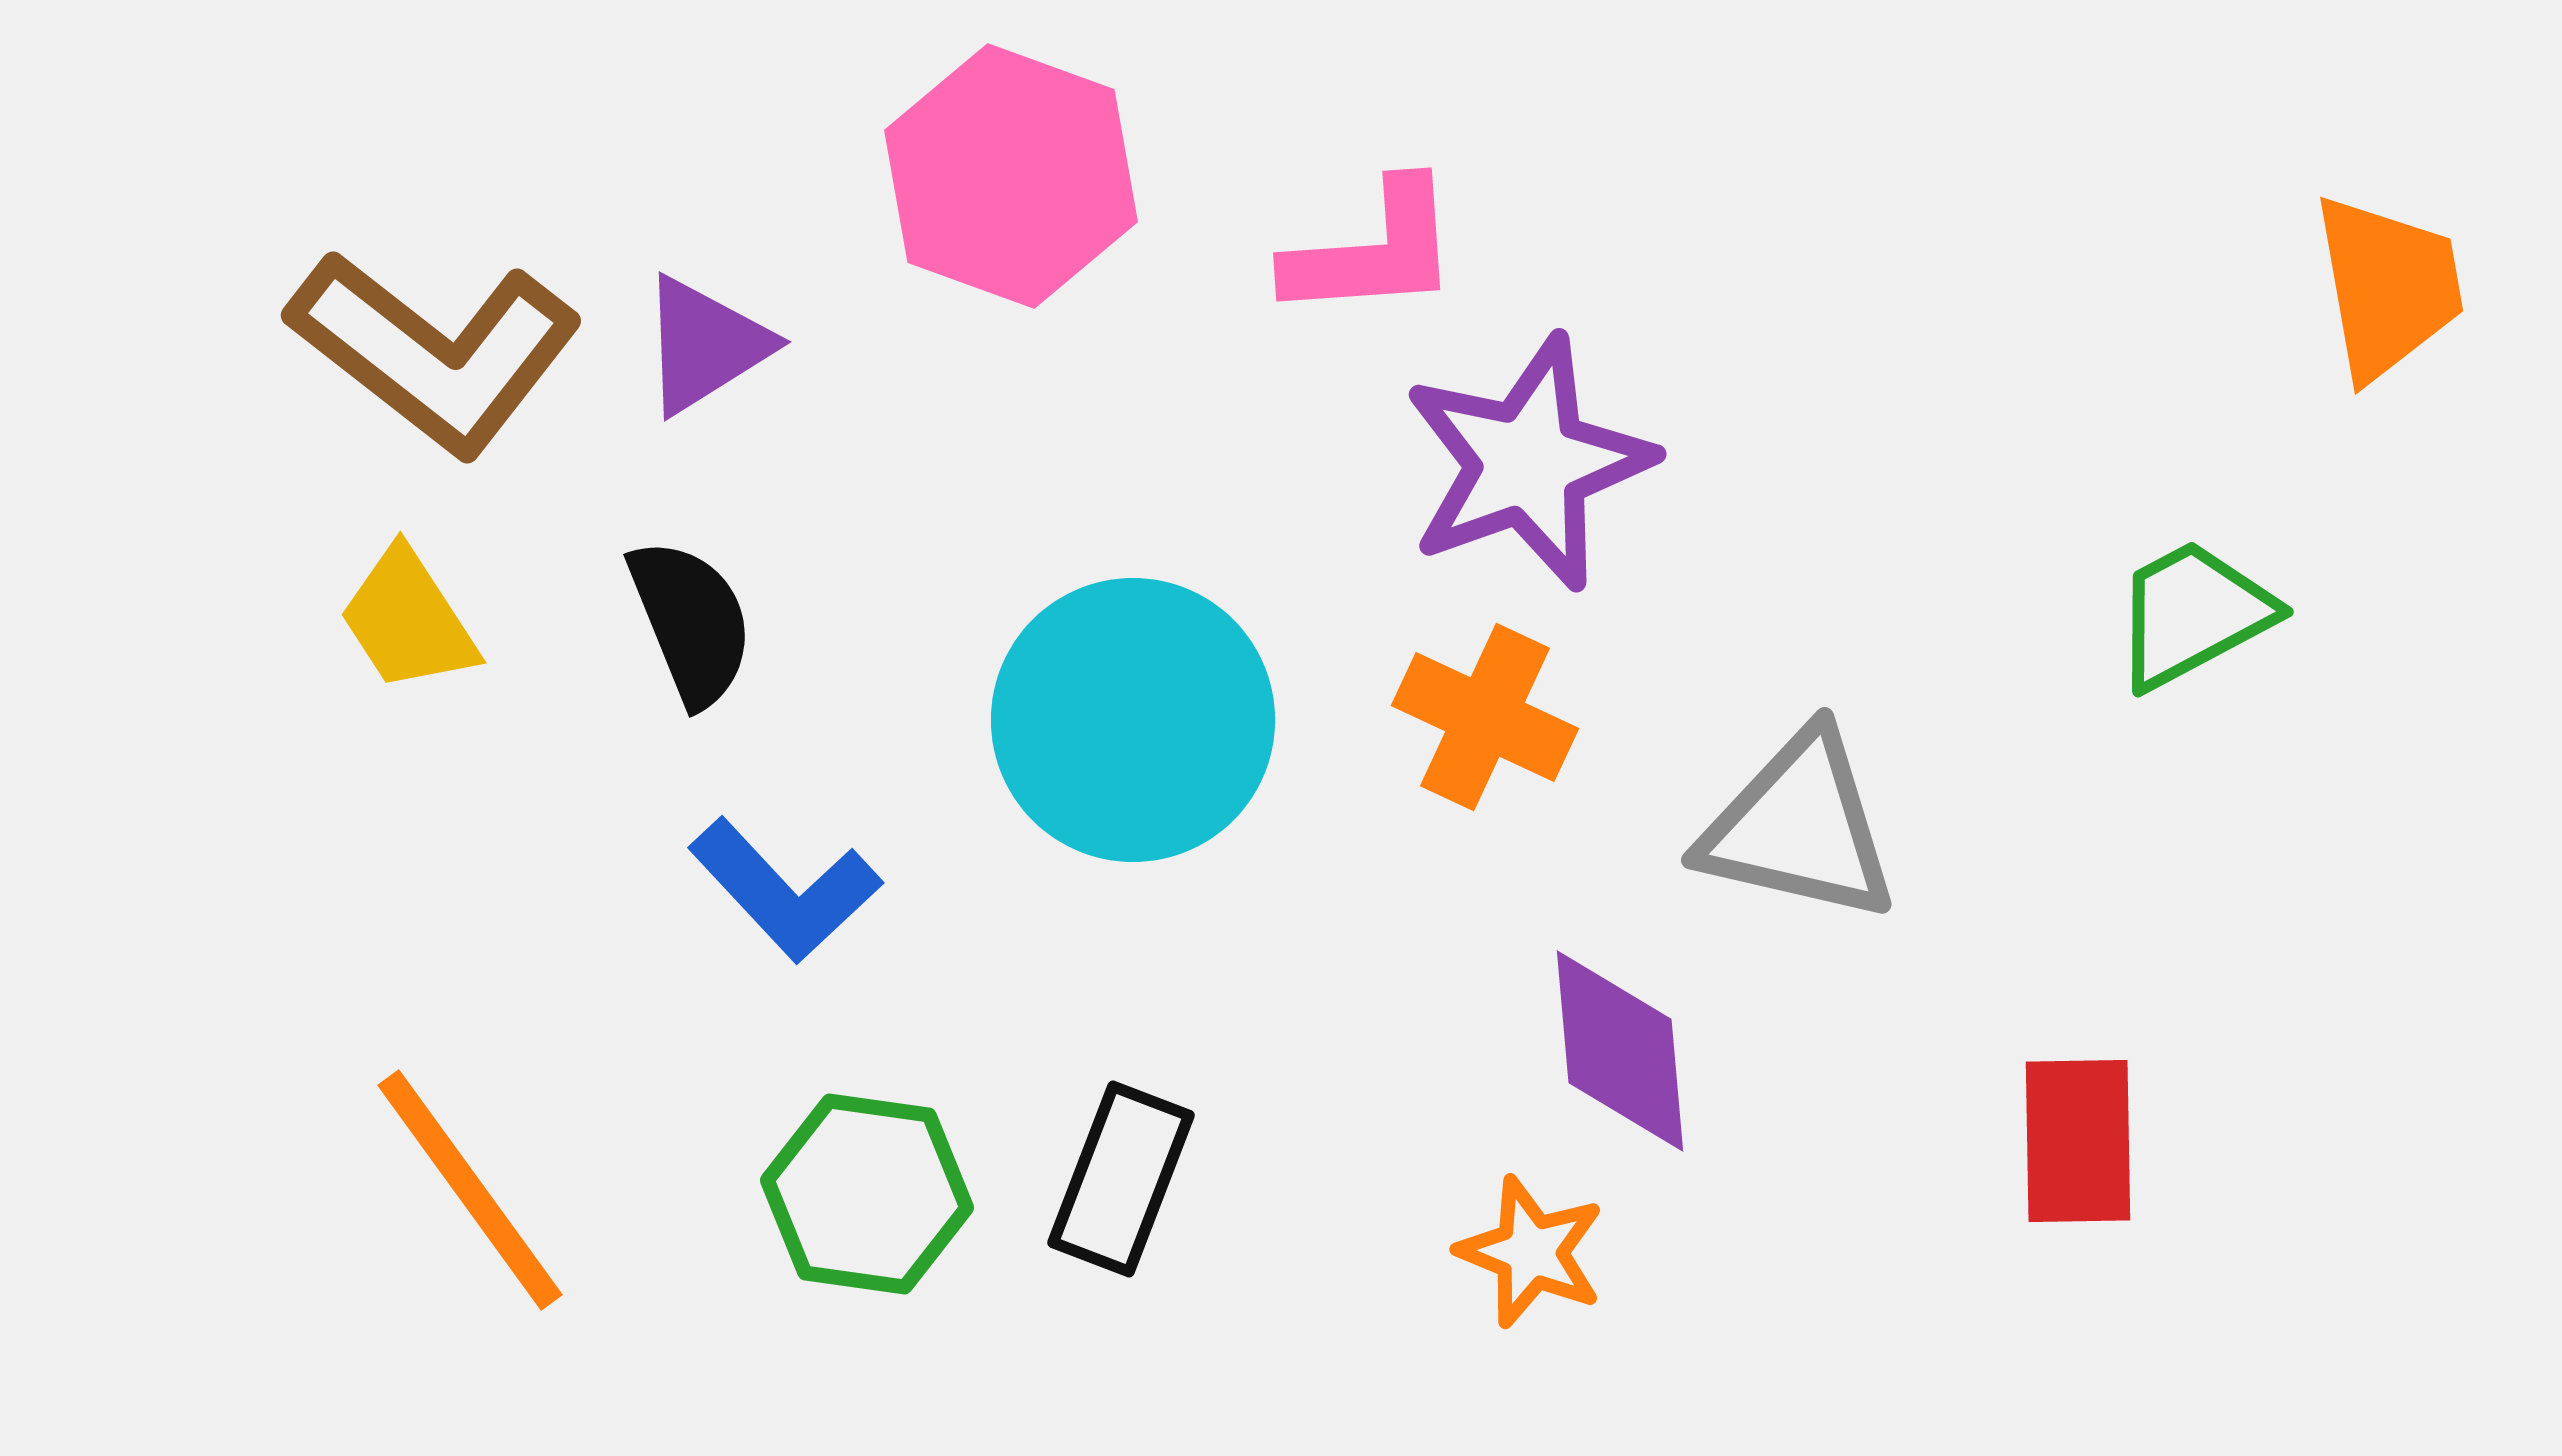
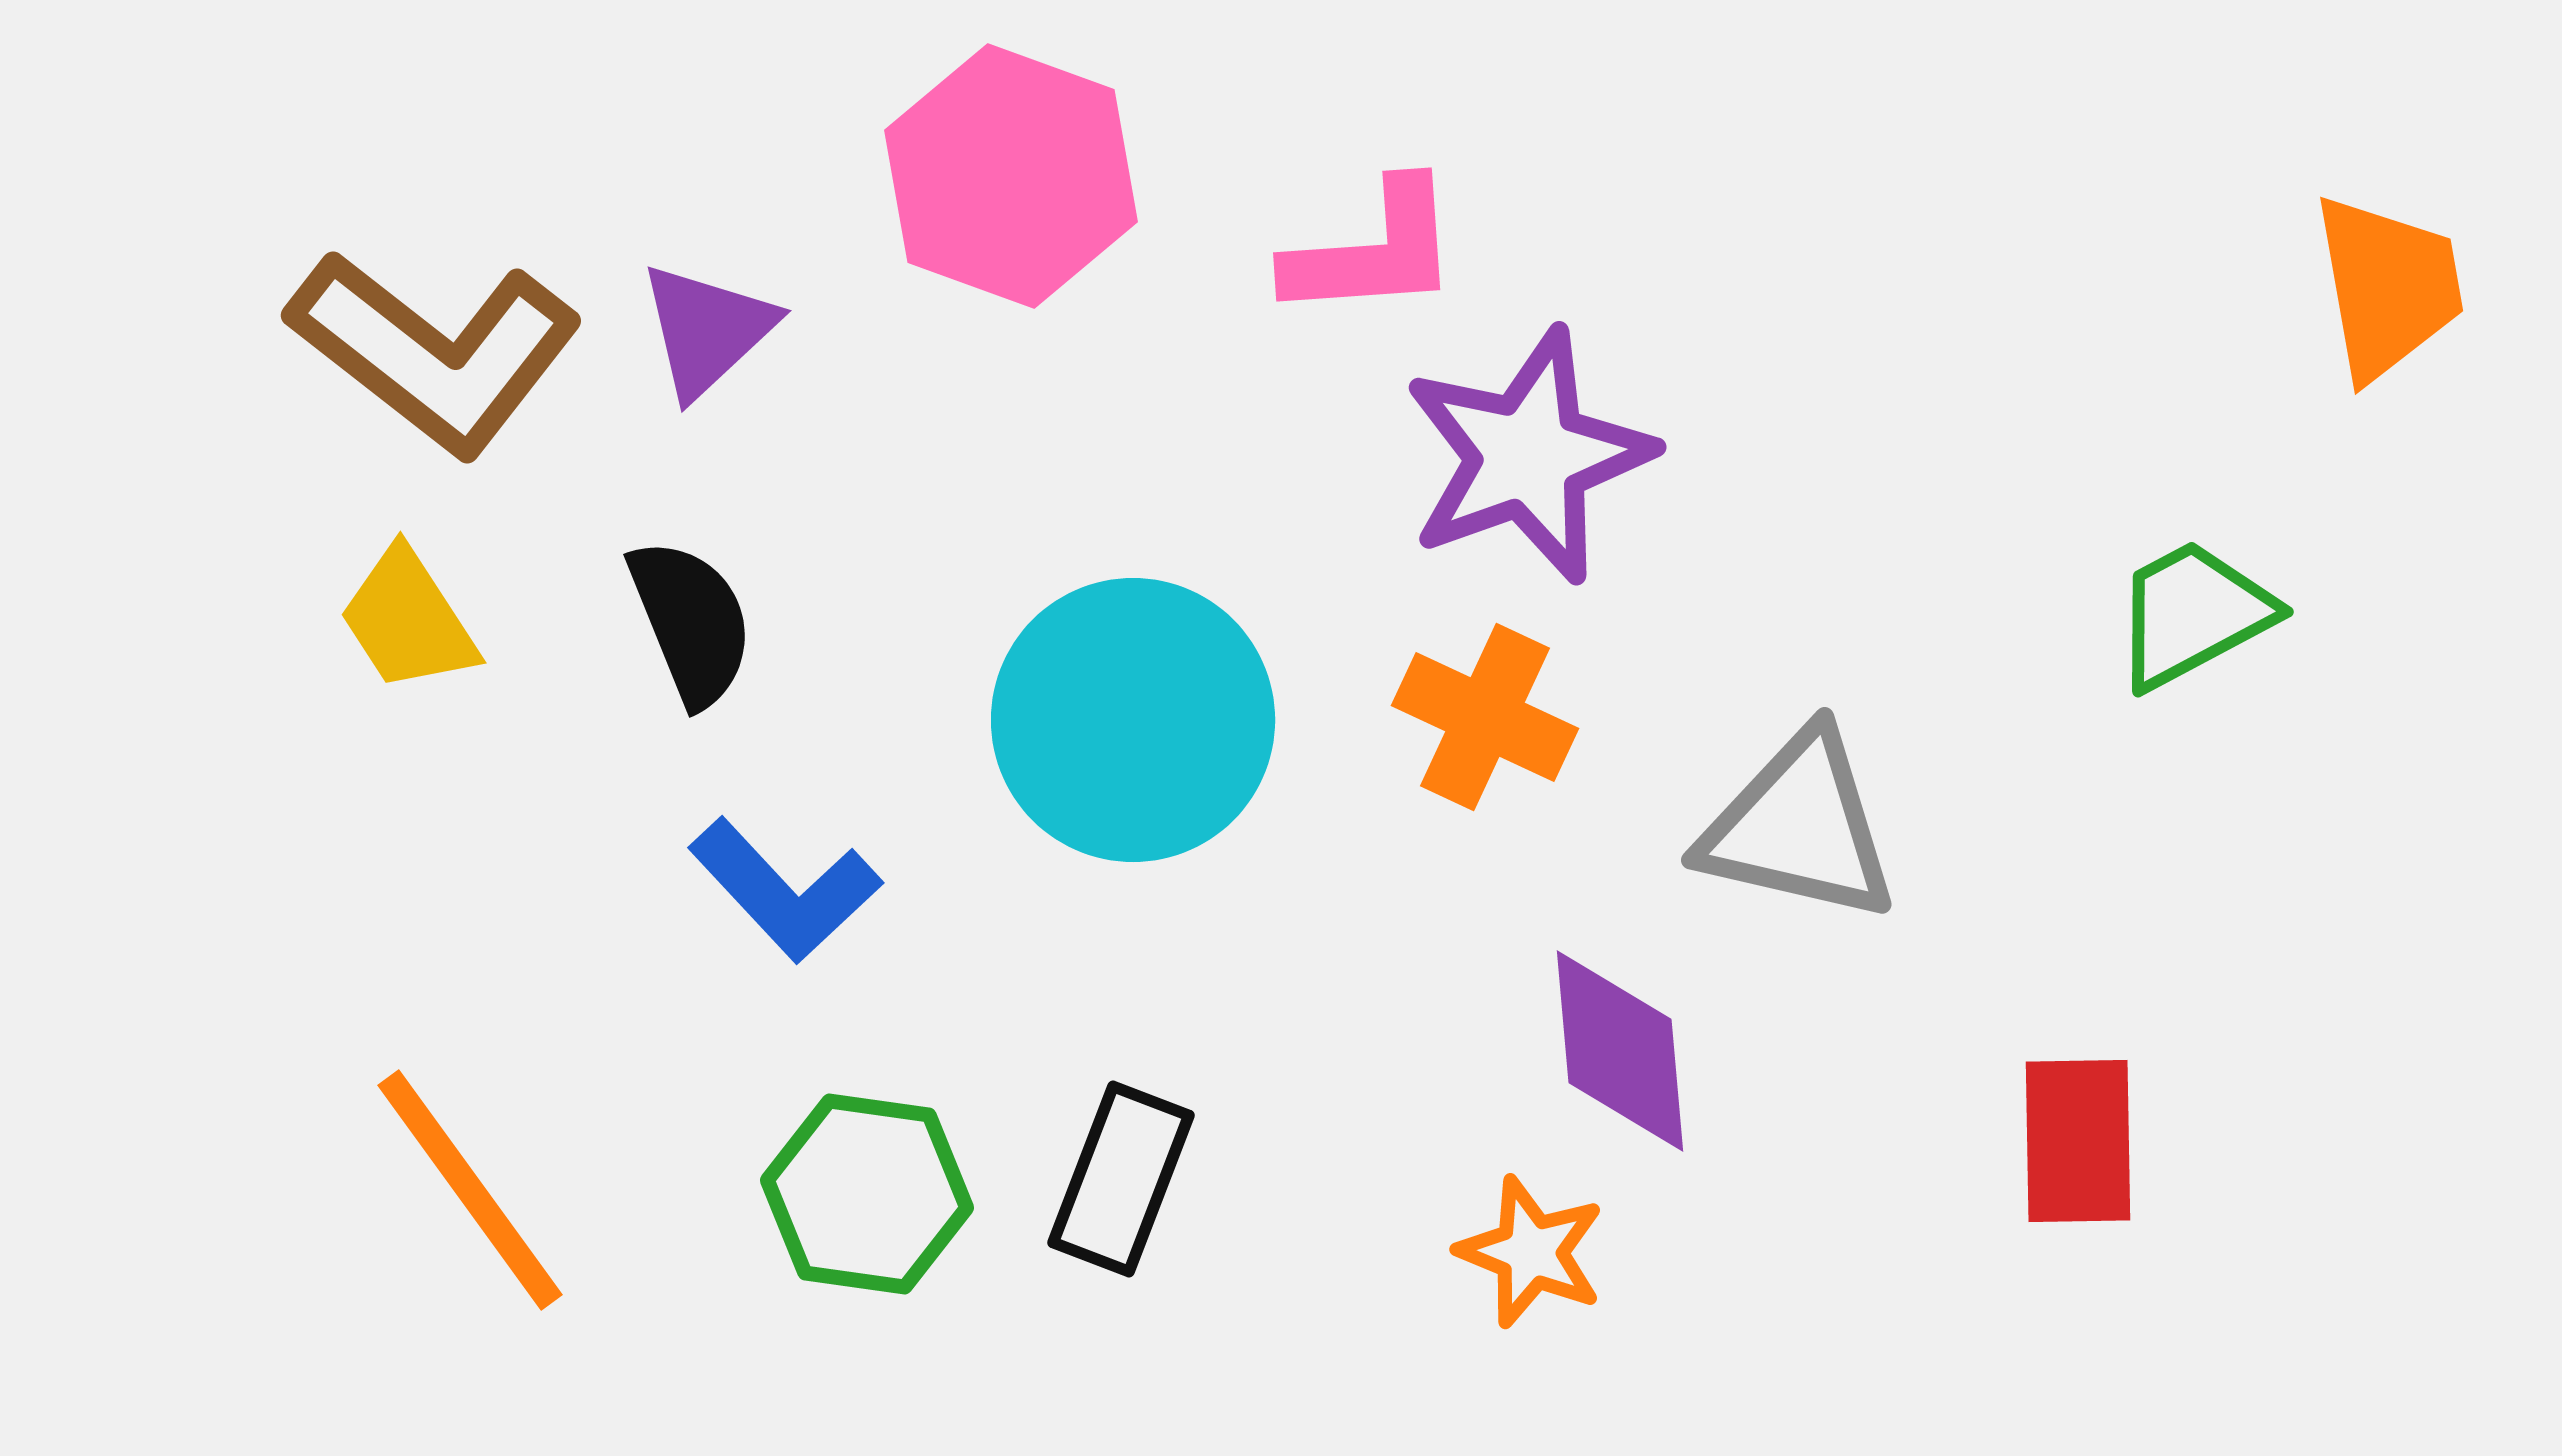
purple triangle: moved 2 px right, 15 px up; rotated 11 degrees counterclockwise
purple star: moved 7 px up
